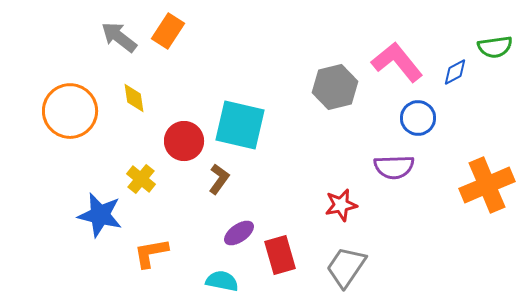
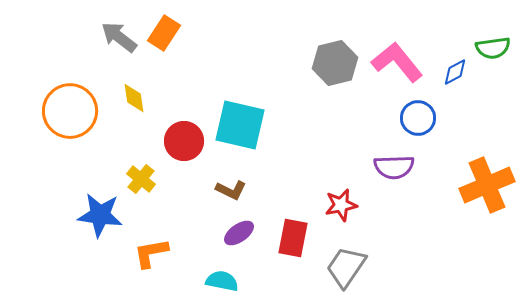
orange rectangle: moved 4 px left, 2 px down
green semicircle: moved 2 px left, 1 px down
gray hexagon: moved 24 px up
brown L-shape: moved 12 px right, 11 px down; rotated 80 degrees clockwise
blue star: rotated 6 degrees counterclockwise
red rectangle: moved 13 px right, 17 px up; rotated 27 degrees clockwise
